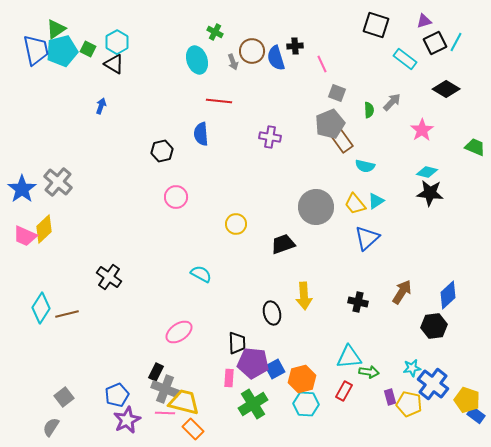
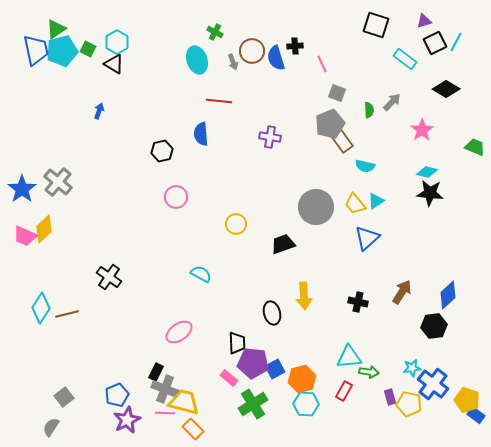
blue arrow at (101, 106): moved 2 px left, 5 px down
pink rectangle at (229, 378): rotated 54 degrees counterclockwise
